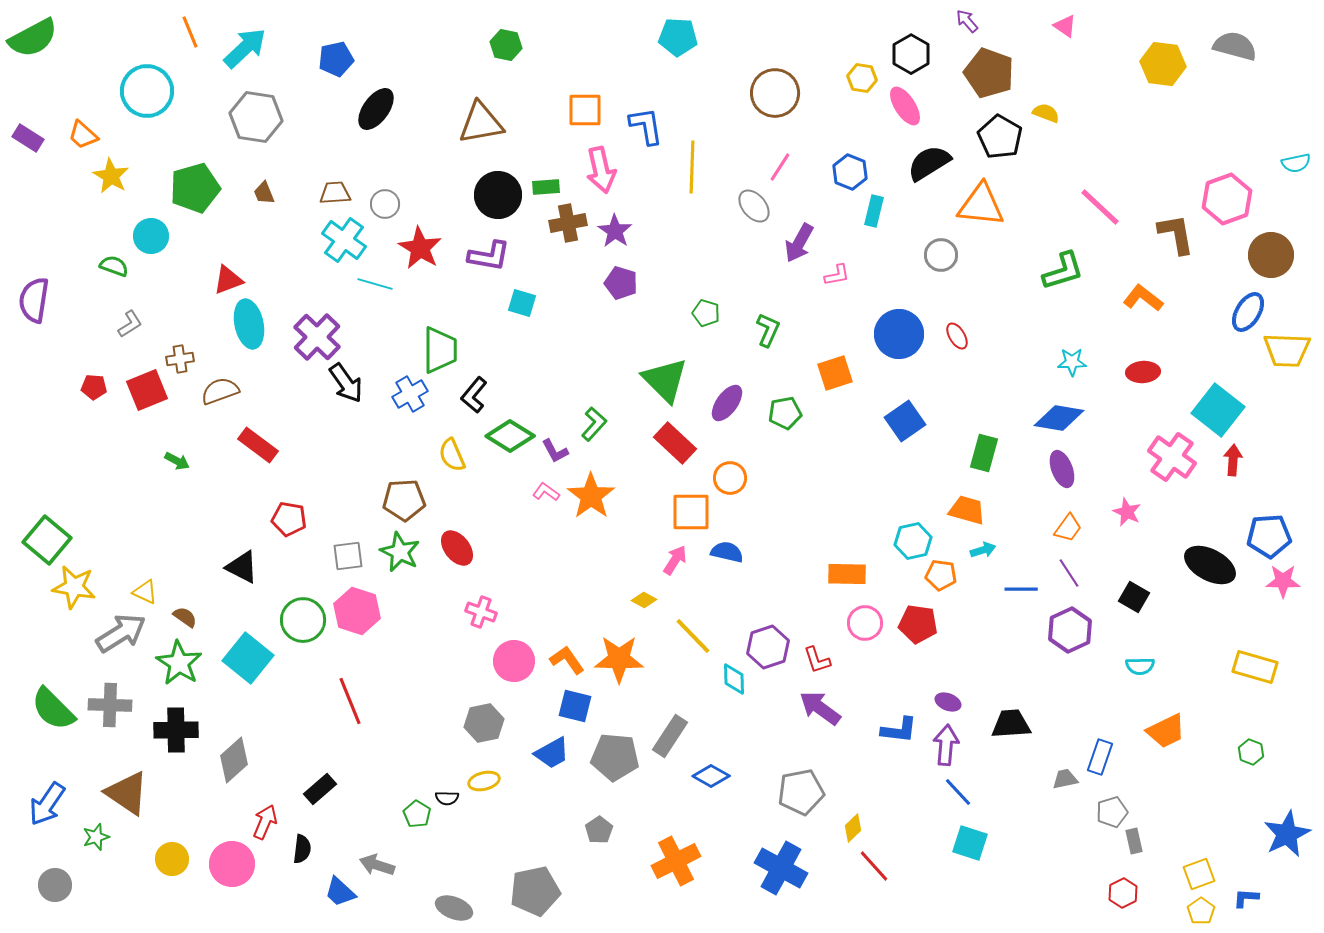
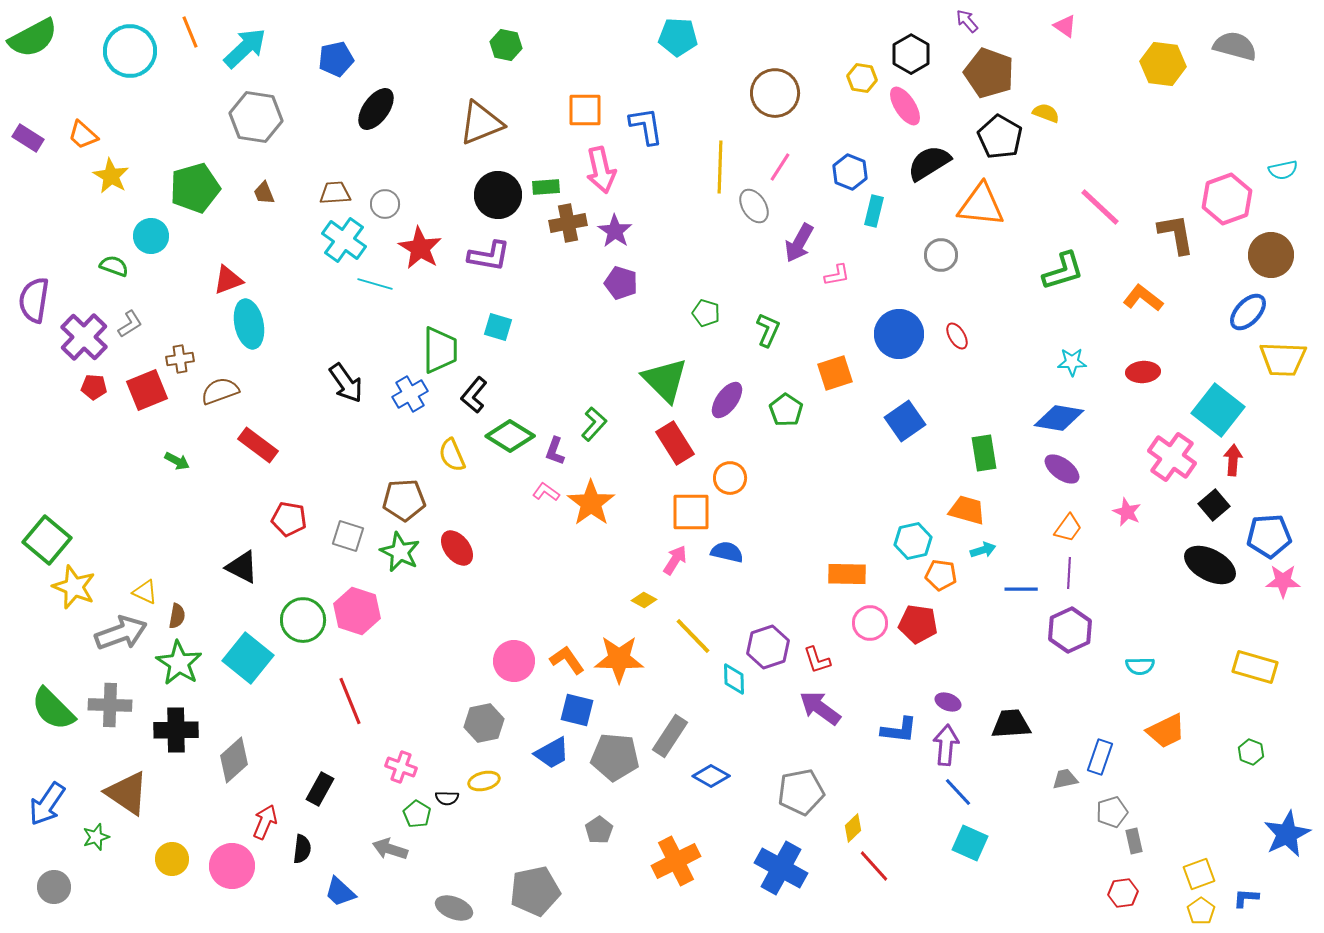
cyan circle at (147, 91): moved 17 px left, 40 px up
brown triangle at (481, 123): rotated 12 degrees counterclockwise
cyan semicircle at (1296, 163): moved 13 px left, 7 px down
yellow line at (692, 167): moved 28 px right
gray ellipse at (754, 206): rotated 8 degrees clockwise
cyan square at (522, 303): moved 24 px left, 24 px down
blue ellipse at (1248, 312): rotated 12 degrees clockwise
purple cross at (317, 337): moved 233 px left
yellow trapezoid at (1287, 350): moved 4 px left, 9 px down
purple ellipse at (727, 403): moved 3 px up
green pentagon at (785, 413): moved 1 px right, 3 px up; rotated 28 degrees counterclockwise
red rectangle at (675, 443): rotated 15 degrees clockwise
purple L-shape at (555, 451): rotated 48 degrees clockwise
green rectangle at (984, 453): rotated 24 degrees counterclockwise
purple ellipse at (1062, 469): rotated 33 degrees counterclockwise
orange star at (591, 496): moved 7 px down
gray square at (348, 556): moved 20 px up; rotated 24 degrees clockwise
purple line at (1069, 573): rotated 36 degrees clockwise
yellow star at (74, 587): rotated 12 degrees clockwise
black square at (1134, 597): moved 80 px right, 92 px up; rotated 20 degrees clockwise
pink cross at (481, 612): moved 80 px left, 155 px down
brown semicircle at (185, 617): moved 8 px left, 1 px up; rotated 65 degrees clockwise
pink circle at (865, 623): moved 5 px right
gray arrow at (121, 633): rotated 12 degrees clockwise
blue square at (575, 706): moved 2 px right, 4 px down
black rectangle at (320, 789): rotated 20 degrees counterclockwise
cyan square at (970, 843): rotated 6 degrees clockwise
pink circle at (232, 864): moved 2 px down
gray arrow at (377, 865): moved 13 px right, 16 px up
gray circle at (55, 885): moved 1 px left, 2 px down
red hexagon at (1123, 893): rotated 20 degrees clockwise
